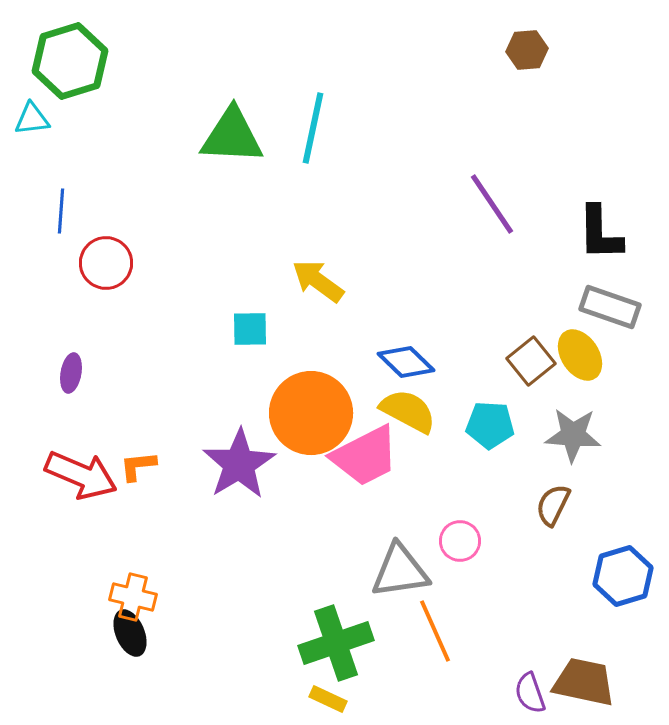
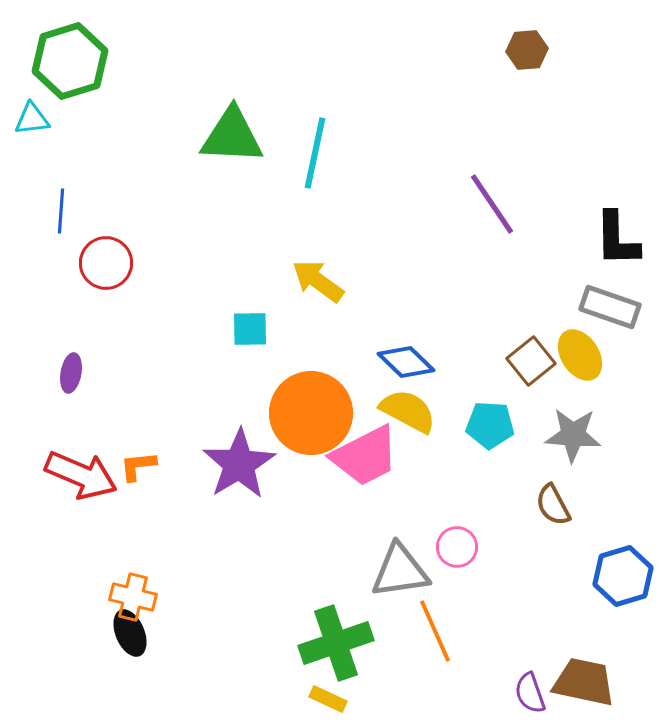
cyan line: moved 2 px right, 25 px down
black L-shape: moved 17 px right, 6 px down
brown semicircle: rotated 54 degrees counterclockwise
pink circle: moved 3 px left, 6 px down
